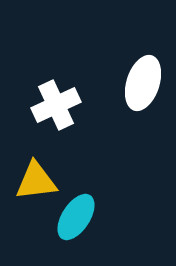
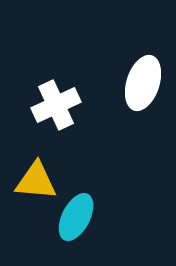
yellow triangle: rotated 12 degrees clockwise
cyan ellipse: rotated 6 degrees counterclockwise
